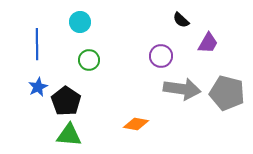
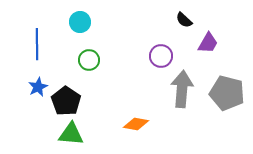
black semicircle: moved 3 px right
gray arrow: rotated 93 degrees counterclockwise
green triangle: moved 2 px right, 1 px up
